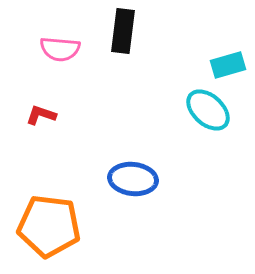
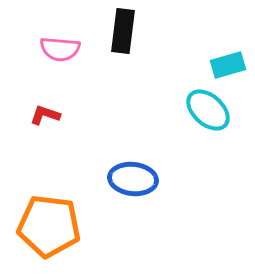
red L-shape: moved 4 px right
